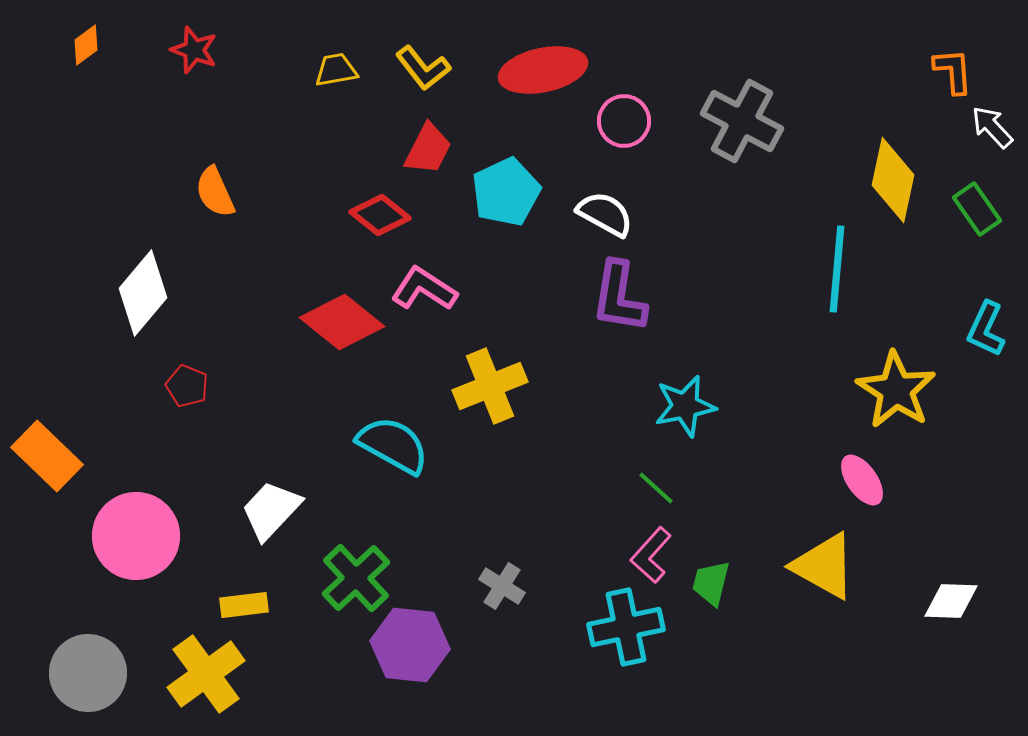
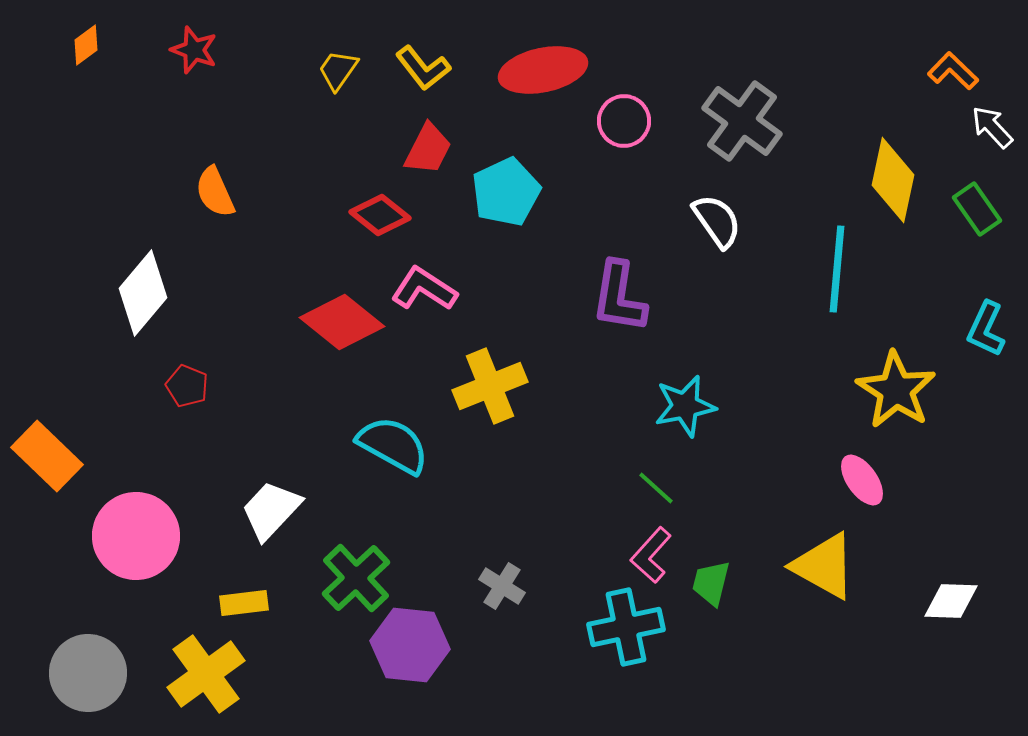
yellow trapezoid at (336, 70): moved 2 px right; rotated 45 degrees counterclockwise
orange L-shape at (953, 71): rotated 42 degrees counterclockwise
gray cross at (742, 121): rotated 8 degrees clockwise
white semicircle at (605, 214): moved 112 px right, 7 px down; rotated 26 degrees clockwise
yellow rectangle at (244, 605): moved 2 px up
